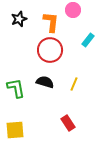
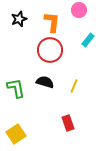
pink circle: moved 6 px right
orange L-shape: moved 1 px right
yellow line: moved 2 px down
red rectangle: rotated 14 degrees clockwise
yellow square: moved 1 px right, 4 px down; rotated 30 degrees counterclockwise
